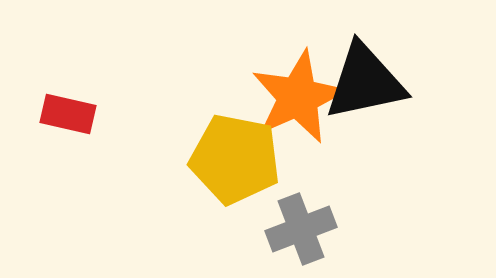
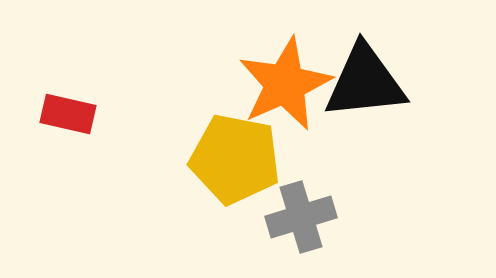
black triangle: rotated 6 degrees clockwise
orange star: moved 13 px left, 13 px up
gray cross: moved 12 px up; rotated 4 degrees clockwise
